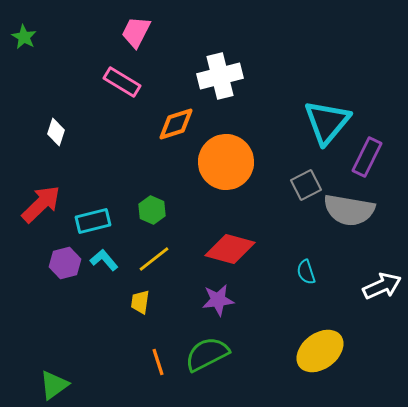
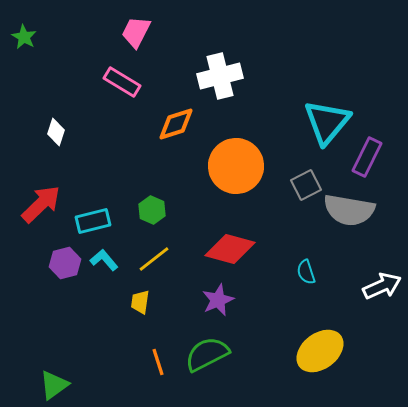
orange circle: moved 10 px right, 4 px down
purple star: rotated 16 degrees counterclockwise
